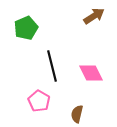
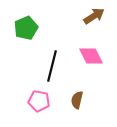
black line: rotated 28 degrees clockwise
pink diamond: moved 17 px up
pink pentagon: rotated 20 degrees counterclockwise
brown semicircle: moved 14 px up
